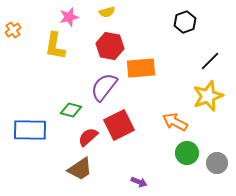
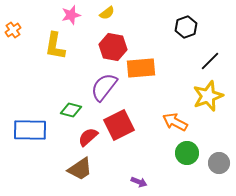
yellow semicircle: moved 1 px down; rotated 21 degrees counterclockwise
pink star: moved 2 px right, 2 px up
black hexagon: moved 1 px right, 5 px down
red hexagon: moved 3 px right, 1 px down
gray circle: moved 2 px right
